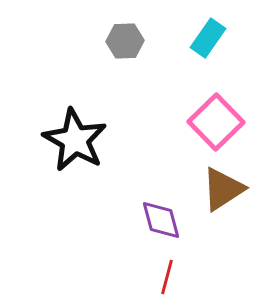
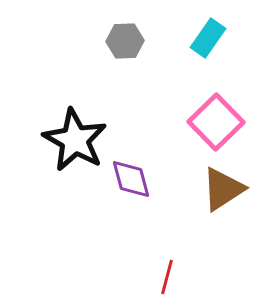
purple diamond: moved 30 px left, 41 px up
